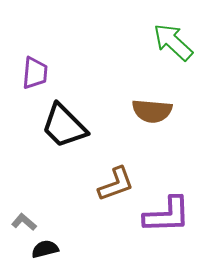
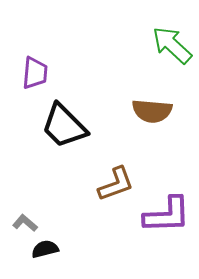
green arrow: moved 1 px left, 3 px down
gray L-shape: moved 1 px right, 1 px down
